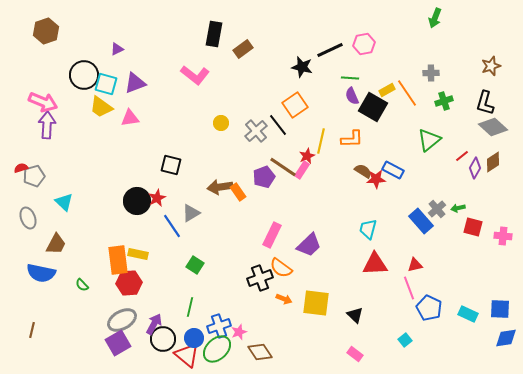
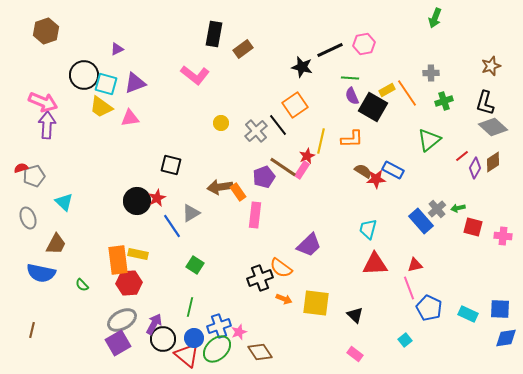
pink rectangle at (272, 235): moved 17 px left, 20 px up; rotated 20 degrees counterclockwise
